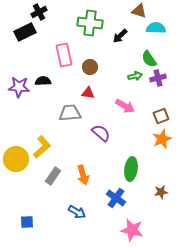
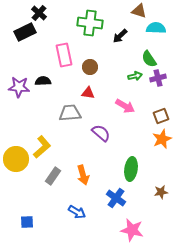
black cross: moved 1 px down; rotated 21 degrees counterclockwise
